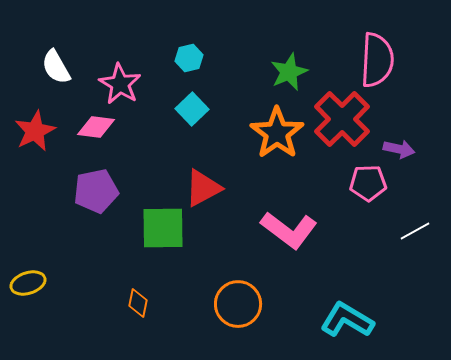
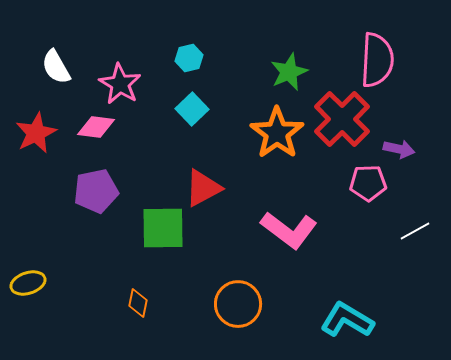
red star: moved 1 px right, 2 px down
